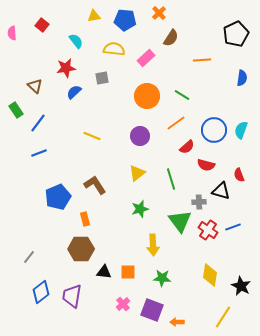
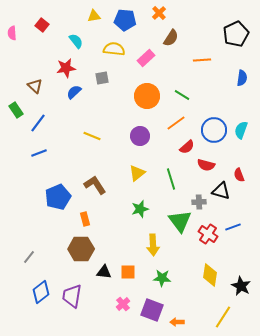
red cross at (208, 230): moved 4 px down
